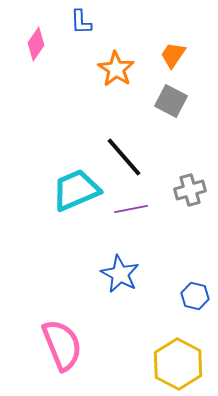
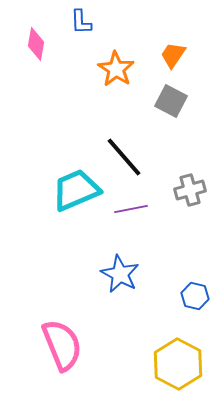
pink diamond: rotated 24 degrees counterclockwise
